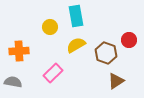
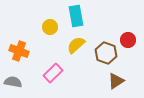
red circle: moved 1 px left
yellow semicircle: rotated 12 degrees counterclockwise
orange cross: rotated 24 degrees clockwise
